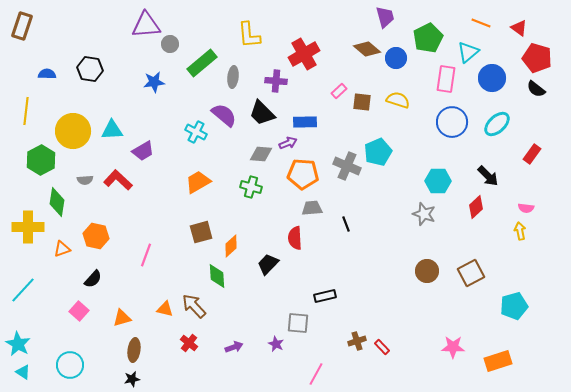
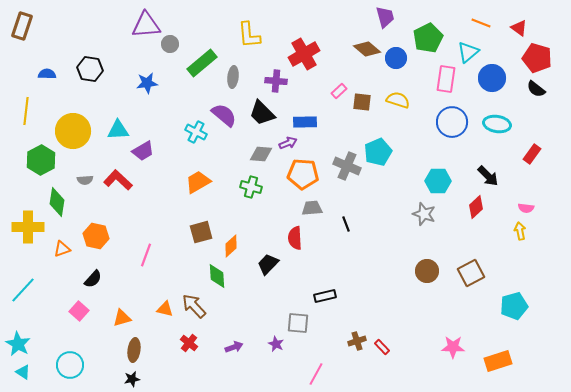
blue star at (154, 82): moved 7 px left, 1 px down
cyan ellipse at (497, 124): rotated 52 degrees clockwise
cyan triangle at (112, 130): moved 6 px right
